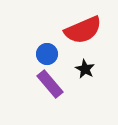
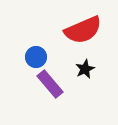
blue circle: moved 11 px left, 3 px down
black star: rotated 18 degrees clockwise
